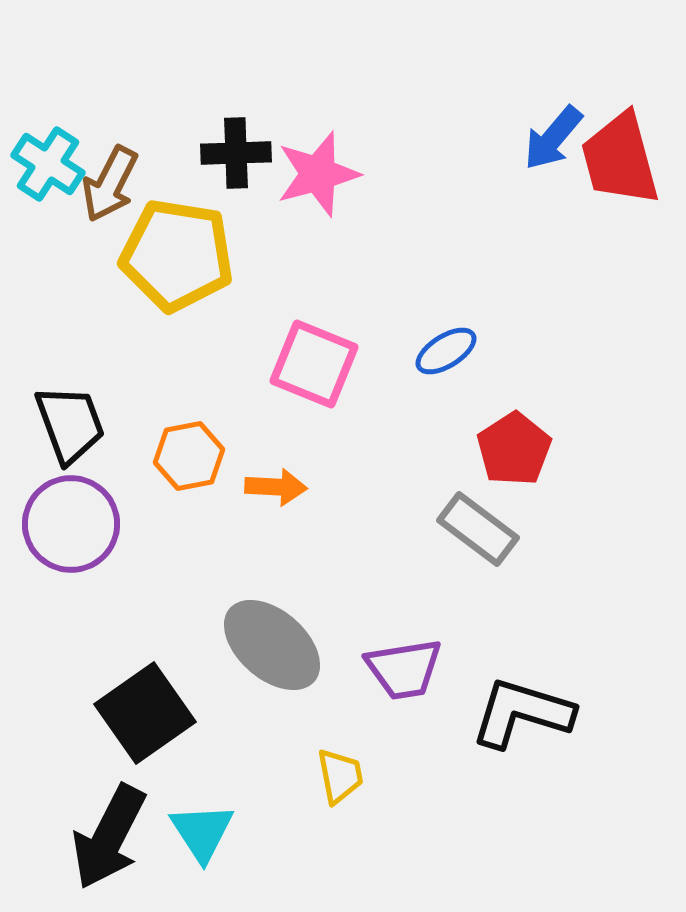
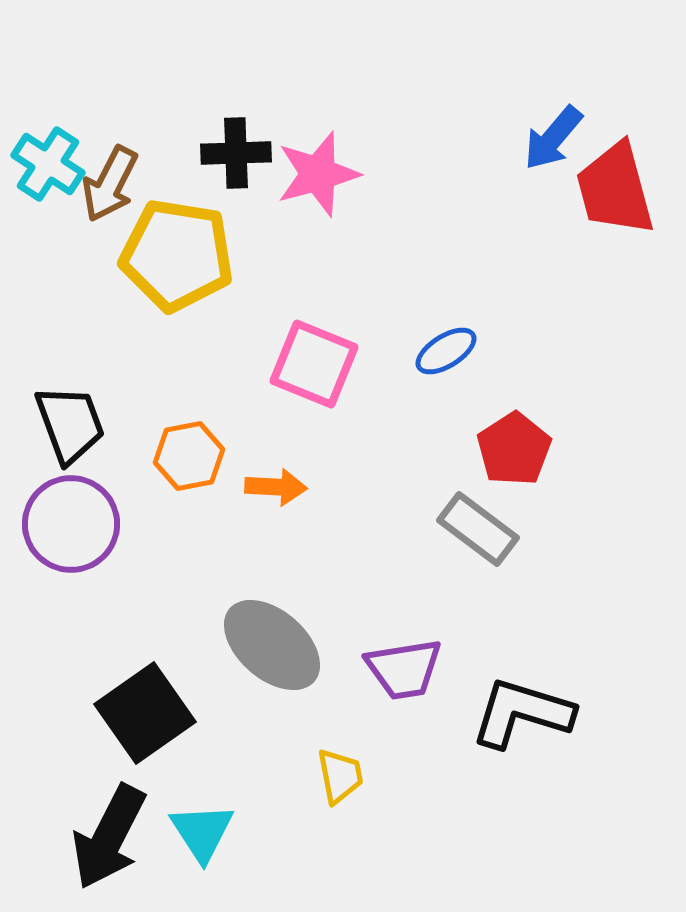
red trapezoid: moved 5 px left, 30 px down
